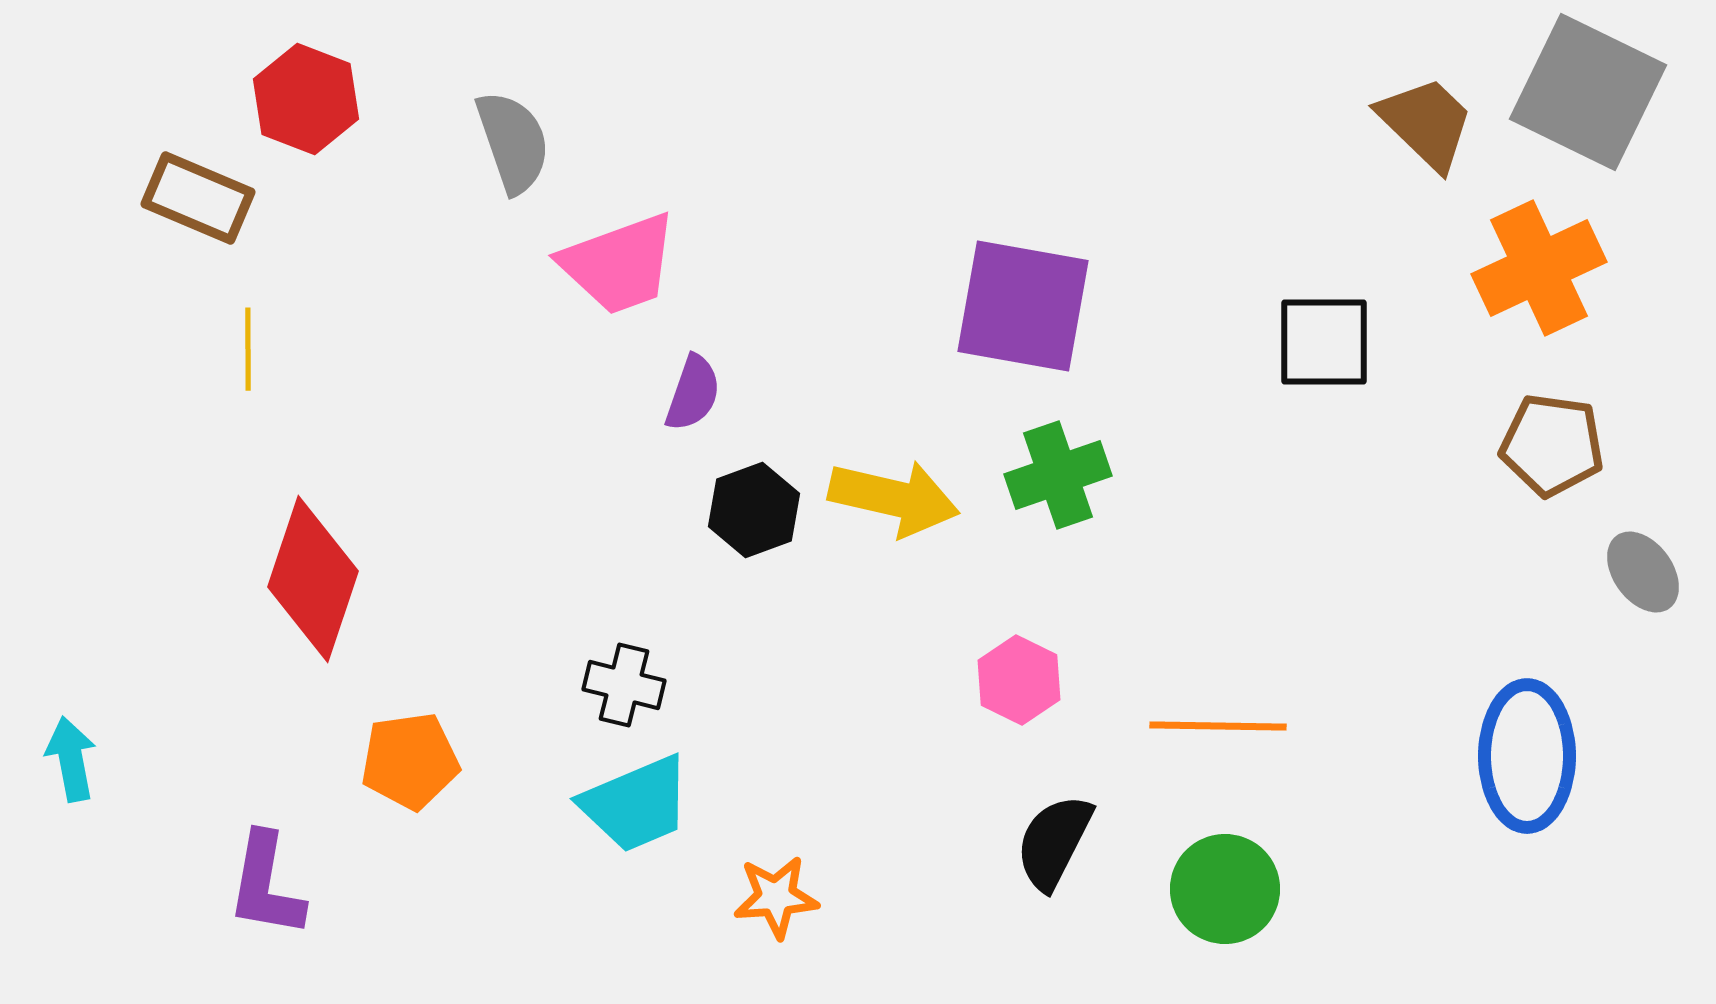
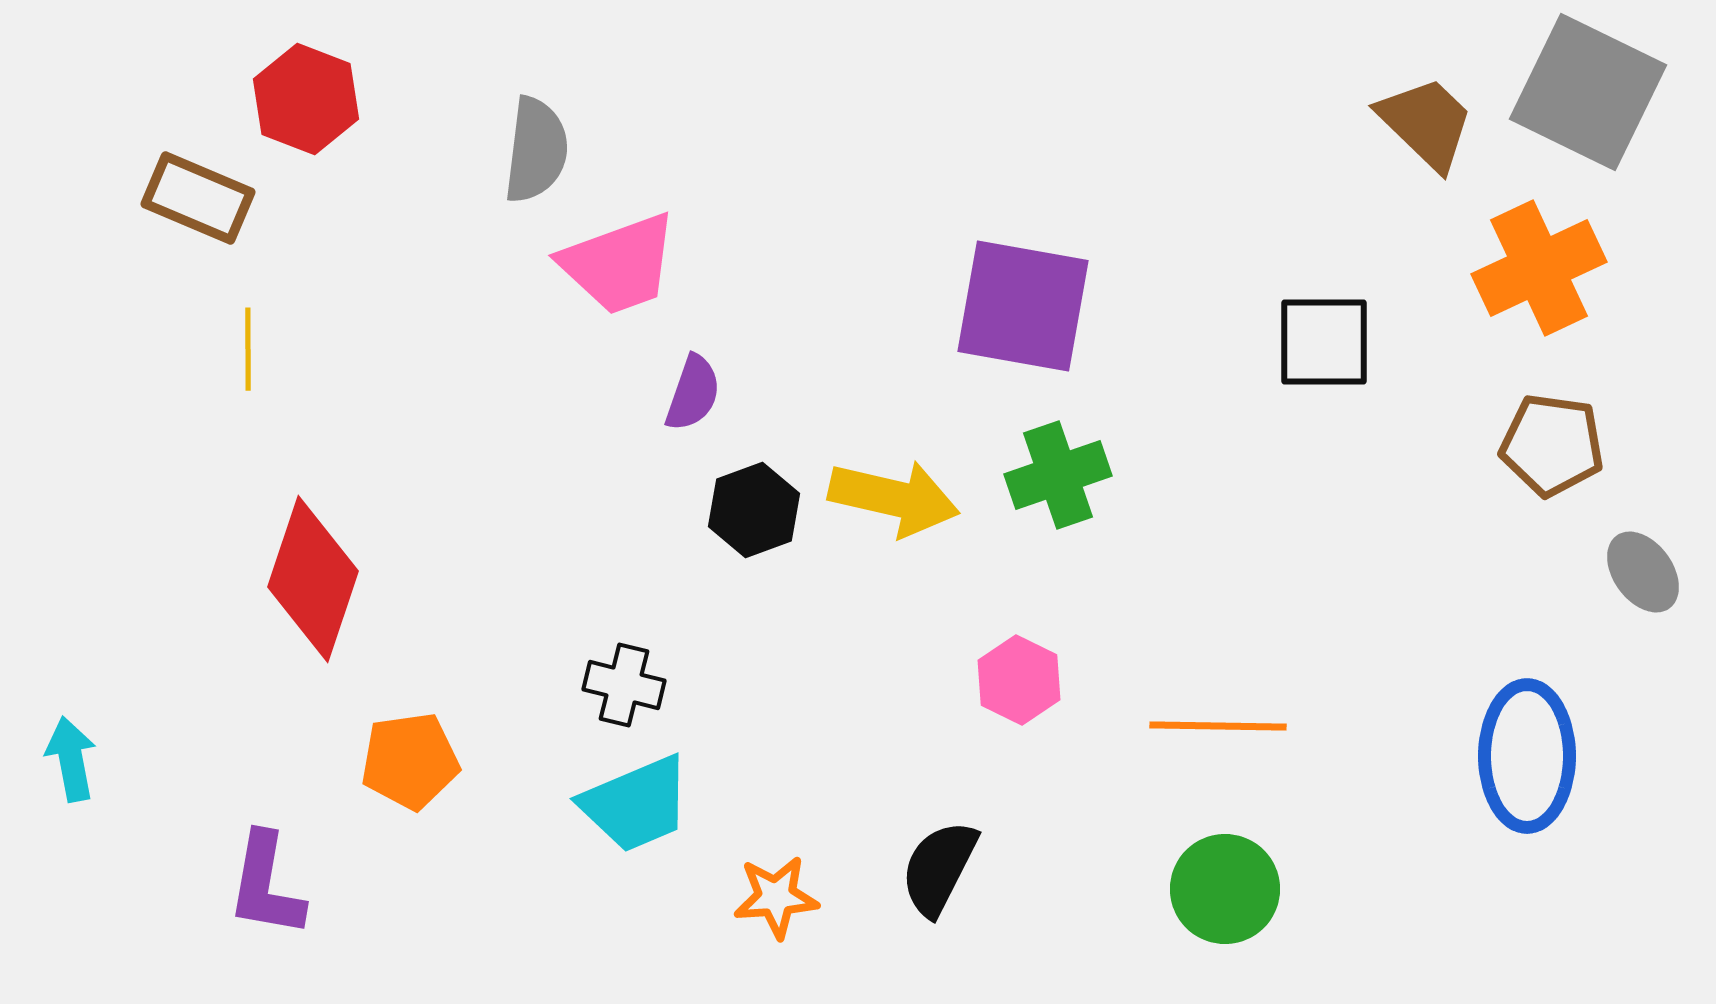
gray semicircle: moved 23 px right, 8 px down; rotated 26 degrees clockwise
black semicircle: moved 115 px left, 26 px down
